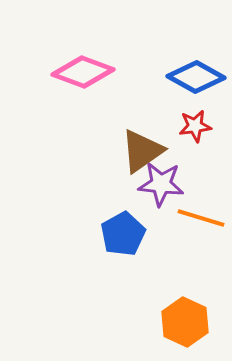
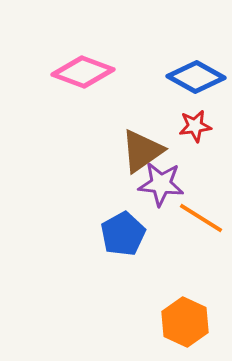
orange line: rotated 15 degrees clockwise
